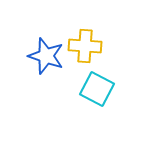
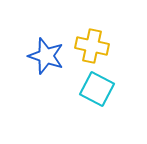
yellow cross: moved 7 px right; rotated 8 degrees clockwise
